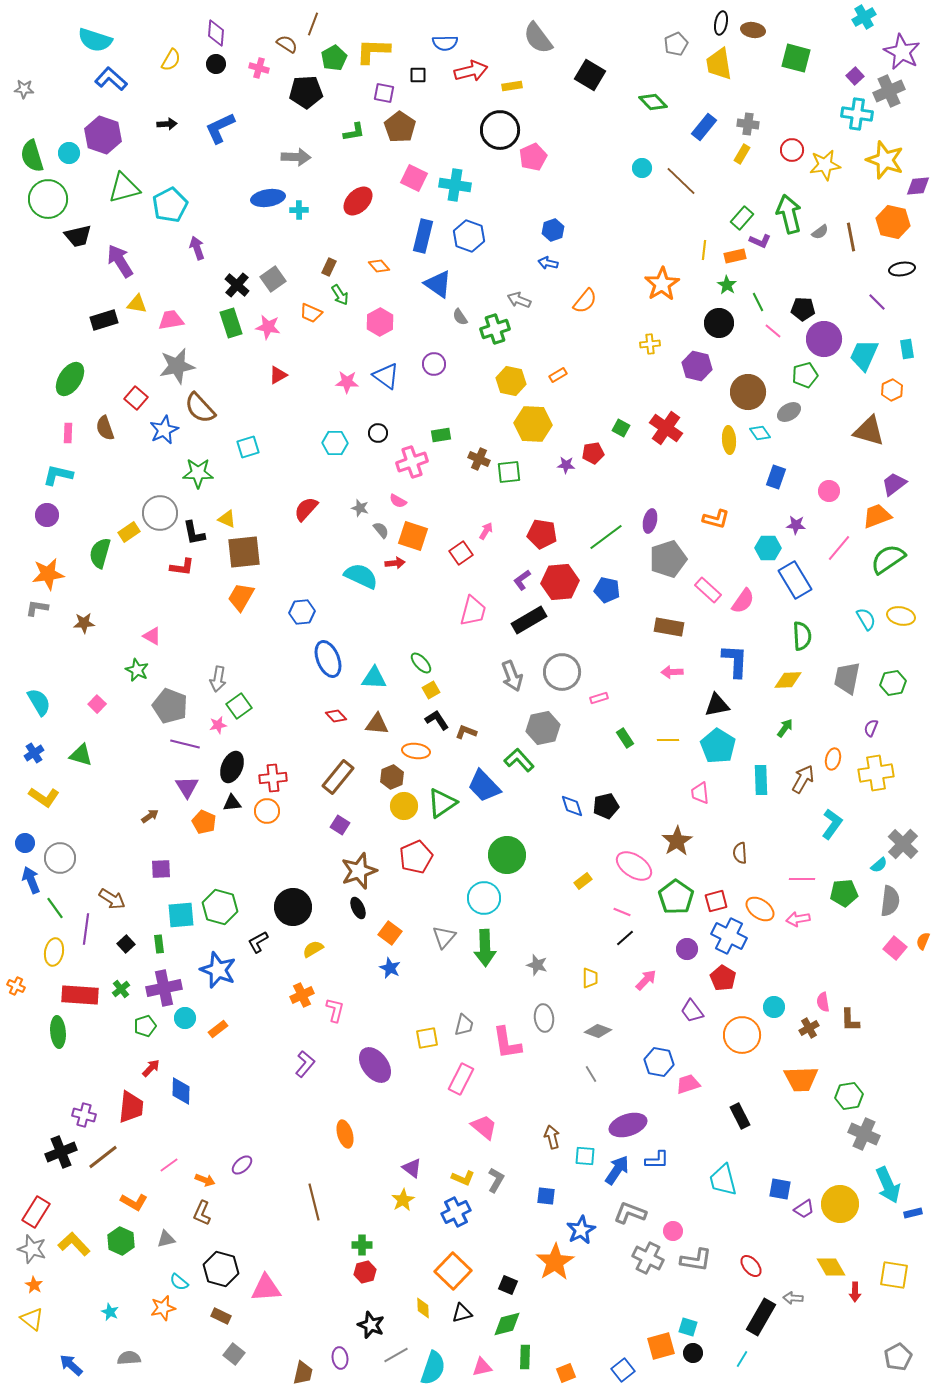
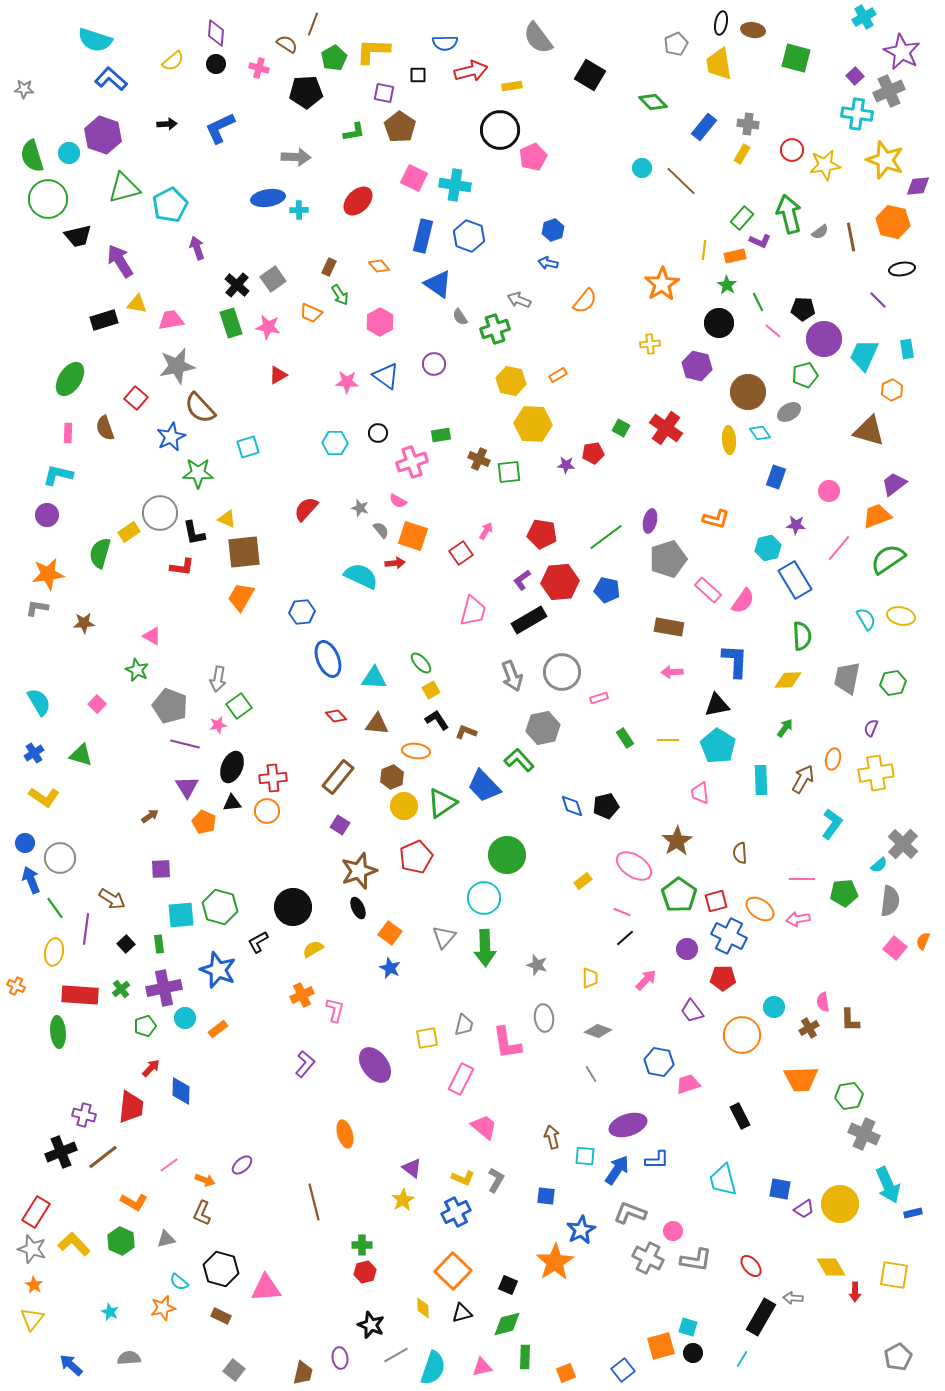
yellow semicircle at (171, 60): moved 2 px right, 1 px down; rotated 20 degrees clockwise
purple line at (877, 302): moved 1 px right, 2 px up
blue star at (164, 430): moved 7 px right, 7 px down
cyan hexagon at (768, 548): rotated 15 degrees counterclockwise
green pentagon at (676, 897): moved 3 px right, 2 px up
red pentagon at (723, 978): rotated 30 degrees counterclockwise
yellow triangle at (32, 1319): rotated 30 degrees clockwise
gray square at (234, 1354): moved 16 px down
